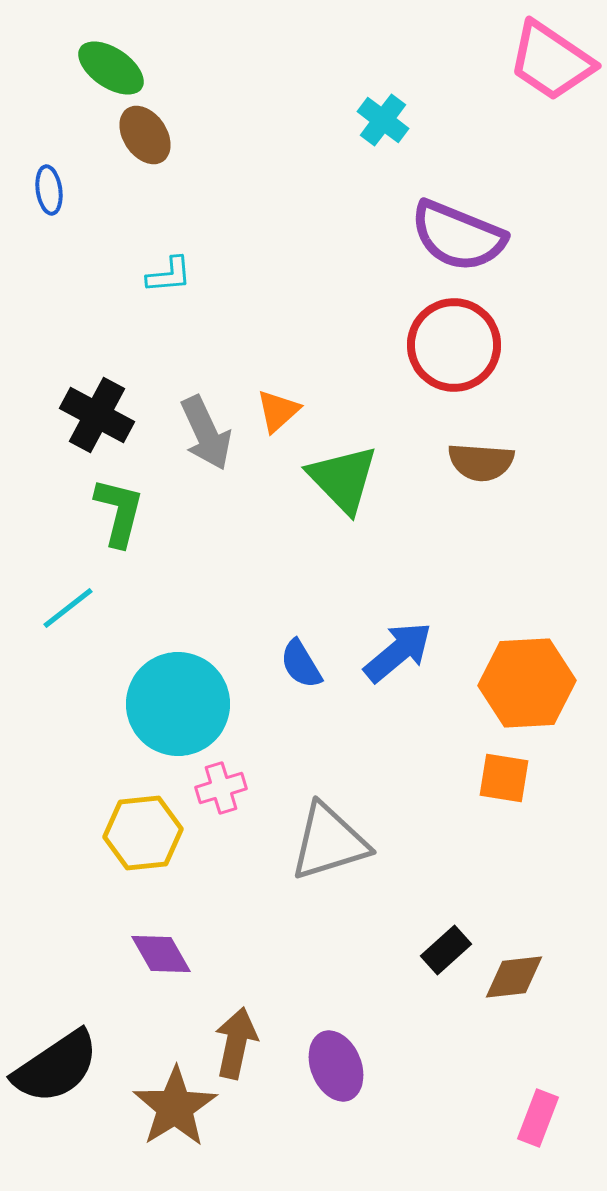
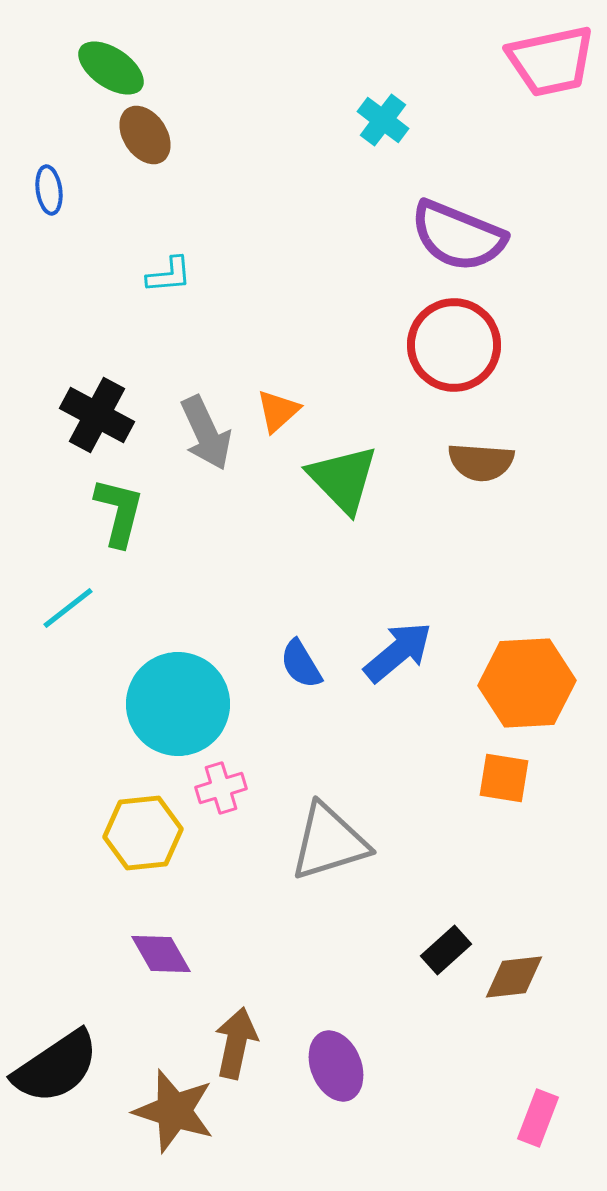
pink trapezoid: rotated 46 degrees counterclockwise
brown star: moved 1 px left, 4 px down; rotated 22 degrees counterclockwise
